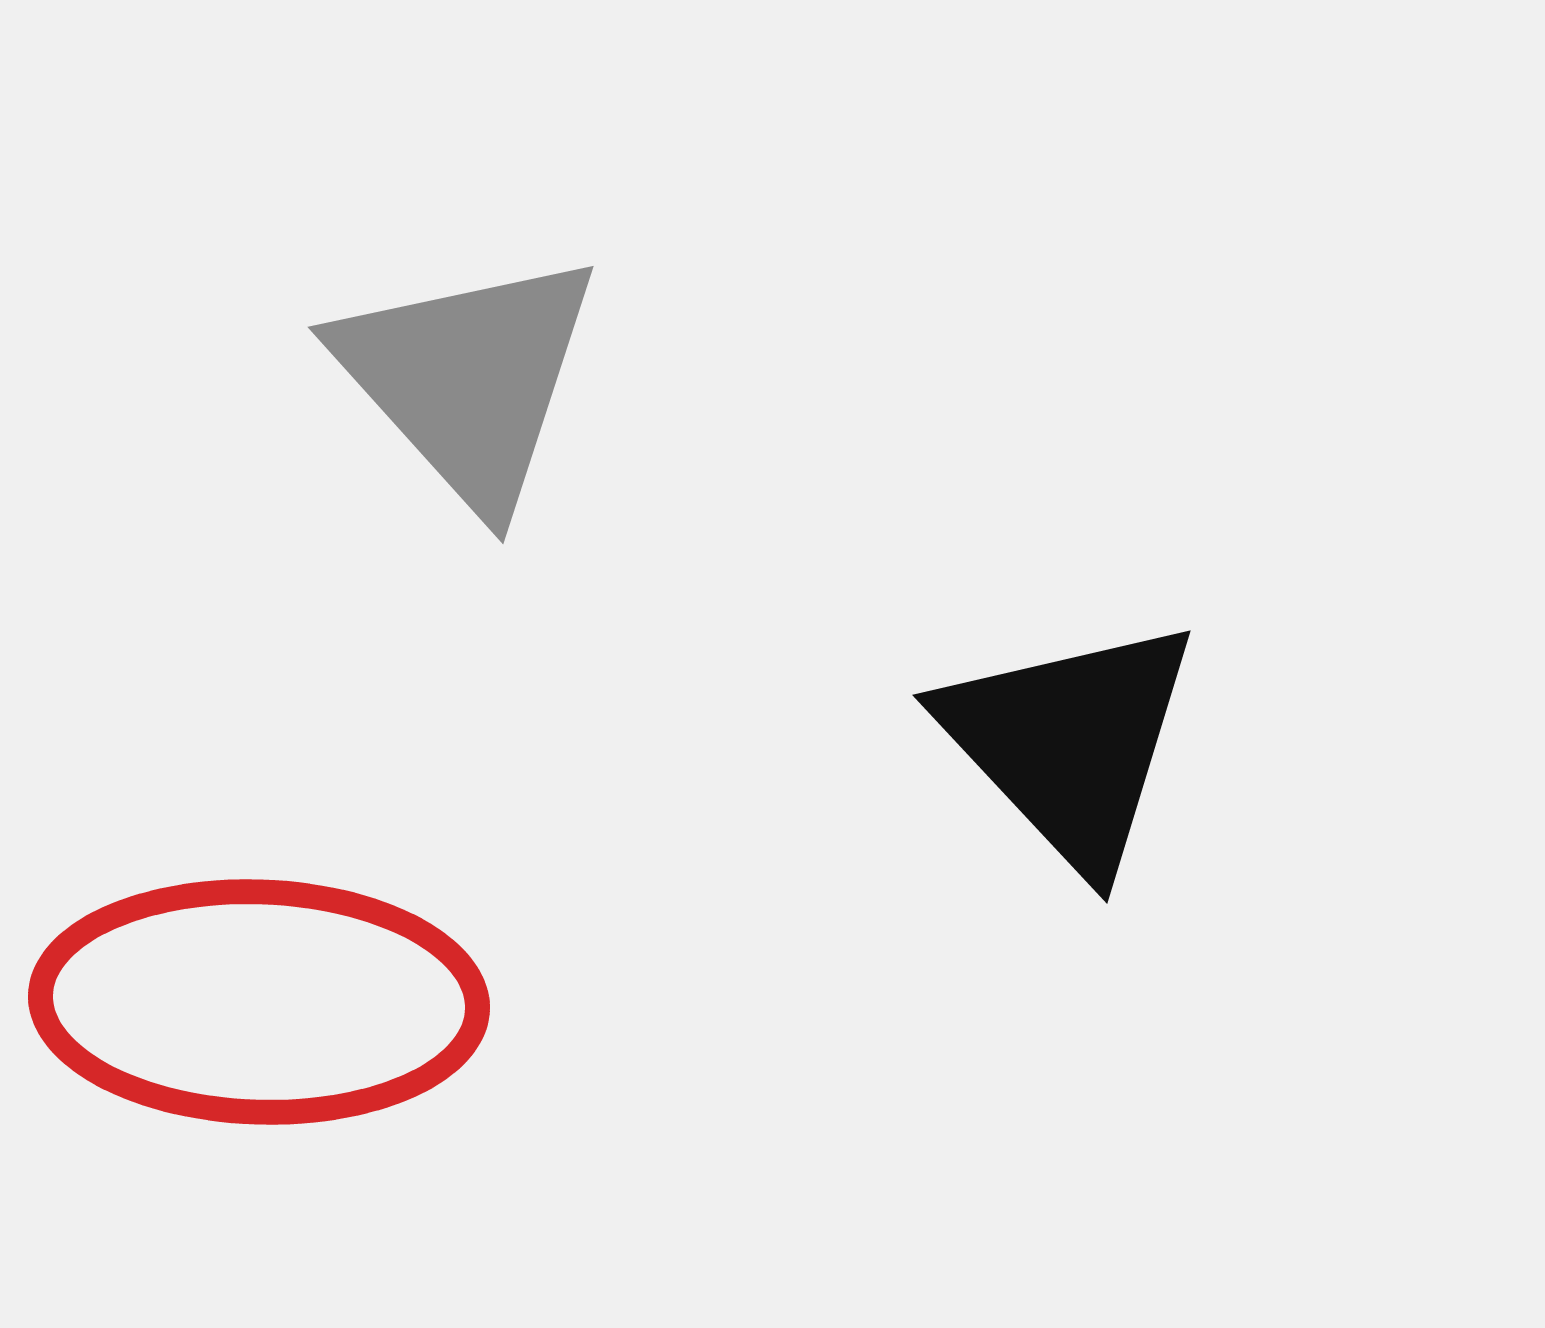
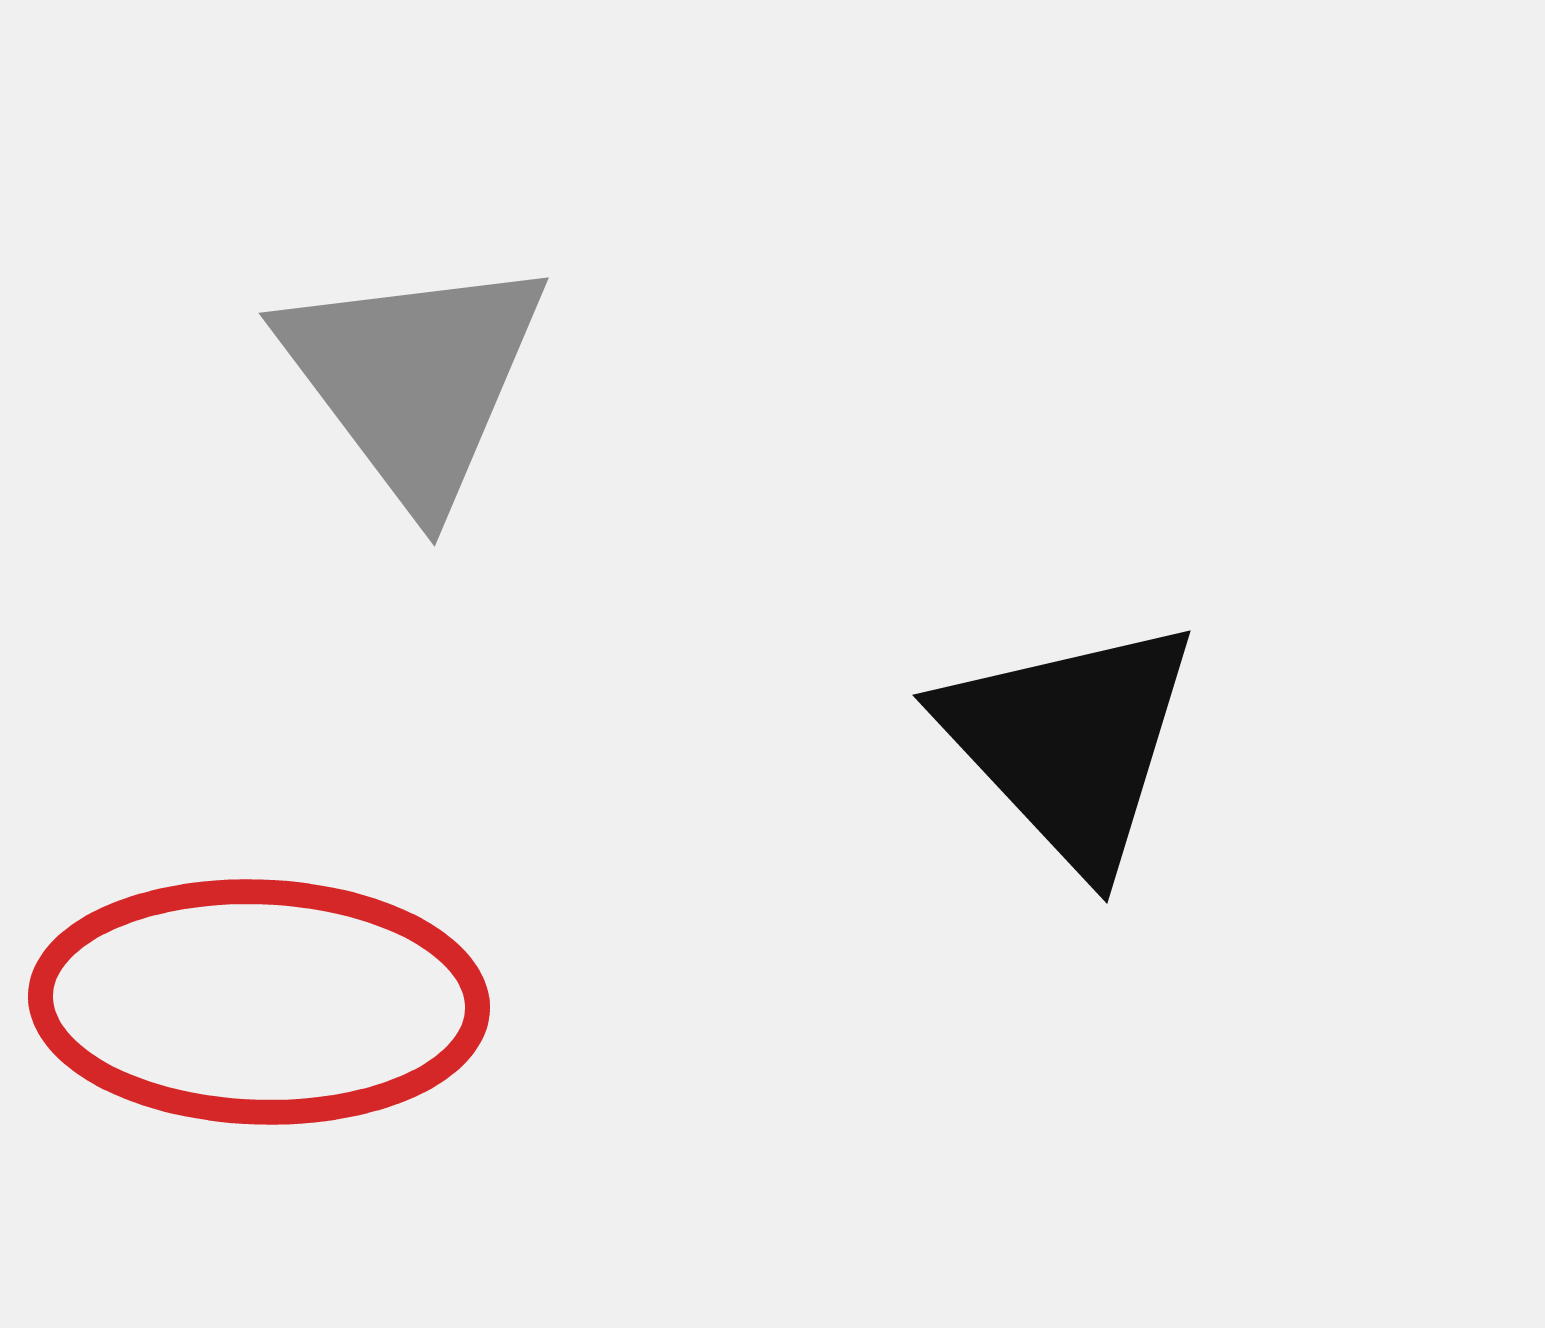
gray triangle: moved 54 px left; rotated 5 degrees clockwise
